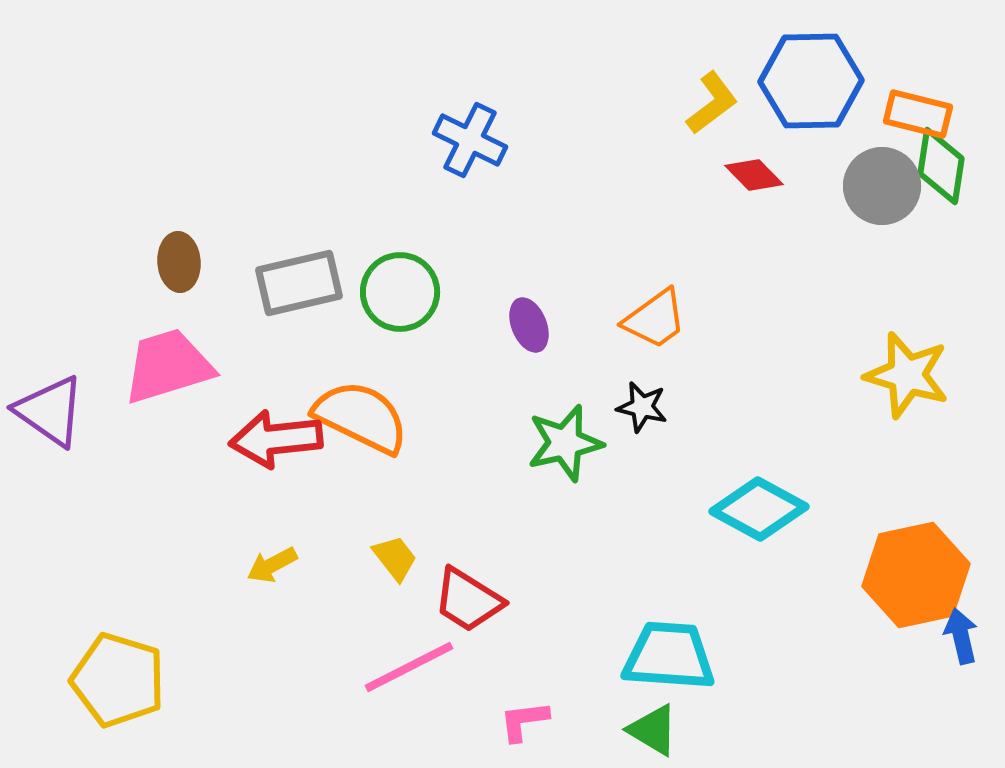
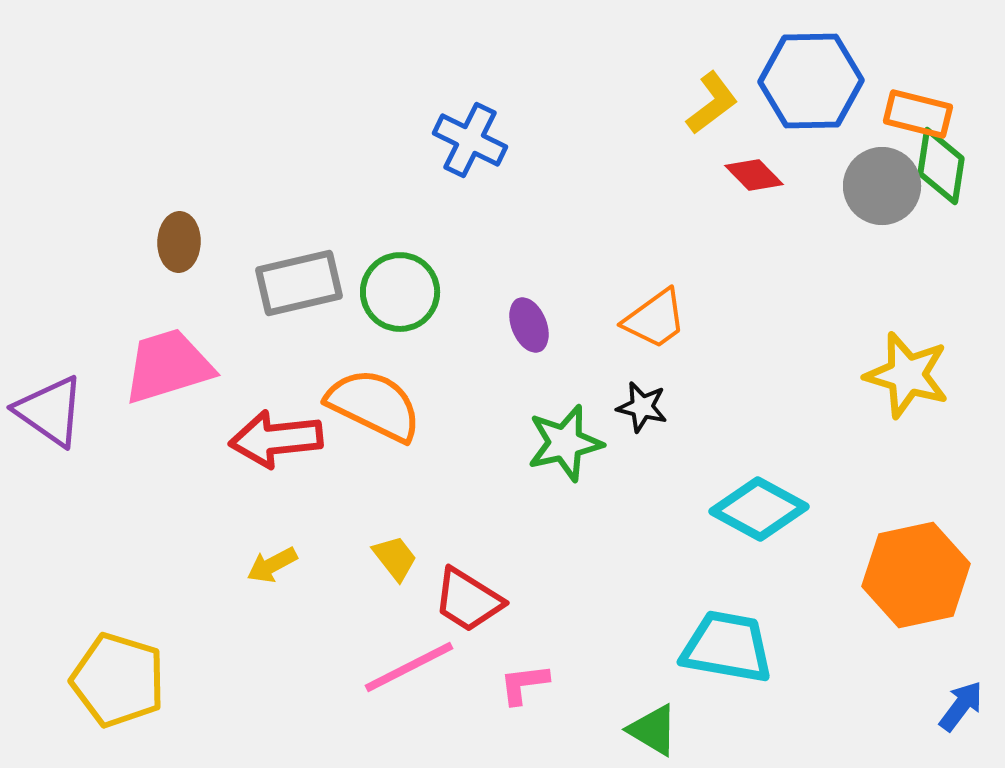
brown ellipse: moved 20 px up; rotated 6 degrees clockwise
orange semicircle: moved 13 px right, 12 px up
blue arrow: moved 70 px down; rotated 50 degrees clockwise
cyan trapezoid: moved 58 px right, 9 px up; rotated 6 degrees clockwise
pink L-shape: moved 37 px up
